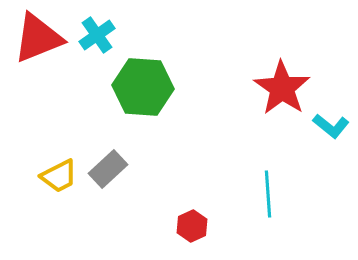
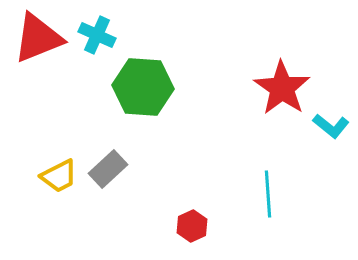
cyan cross: rotated 30 degrees counterclockwise
